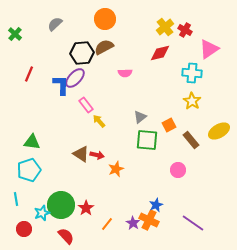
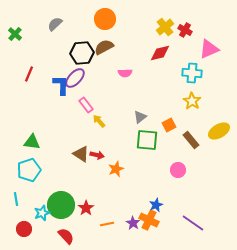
pink triangle: rotated 10 degrees clockwise
orange line: rotated 40 degrees clockwise
